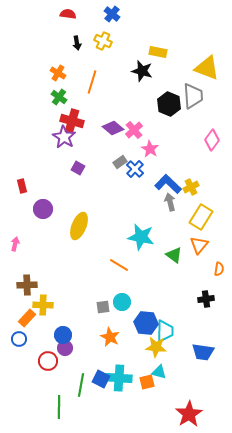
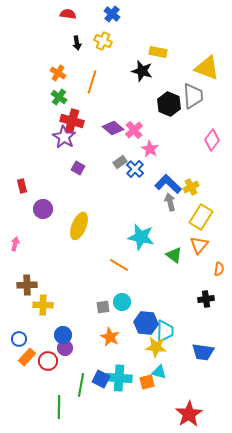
orange rectangle at (27, 318): moved 39 px down
